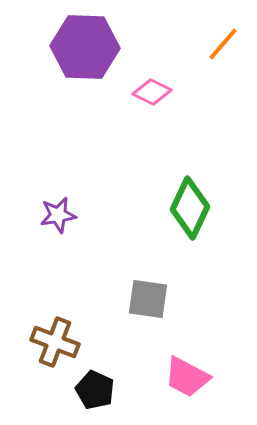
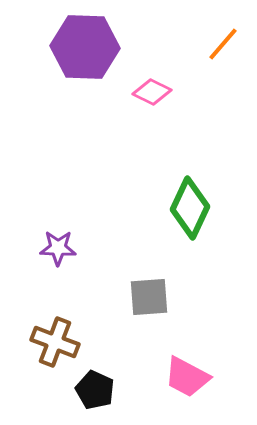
purple star: moved 33 px down; rotated 12 degrees clockwise
gray square: moved 1 px right, 2 px up; rotated 12 degrees counterclockwise
